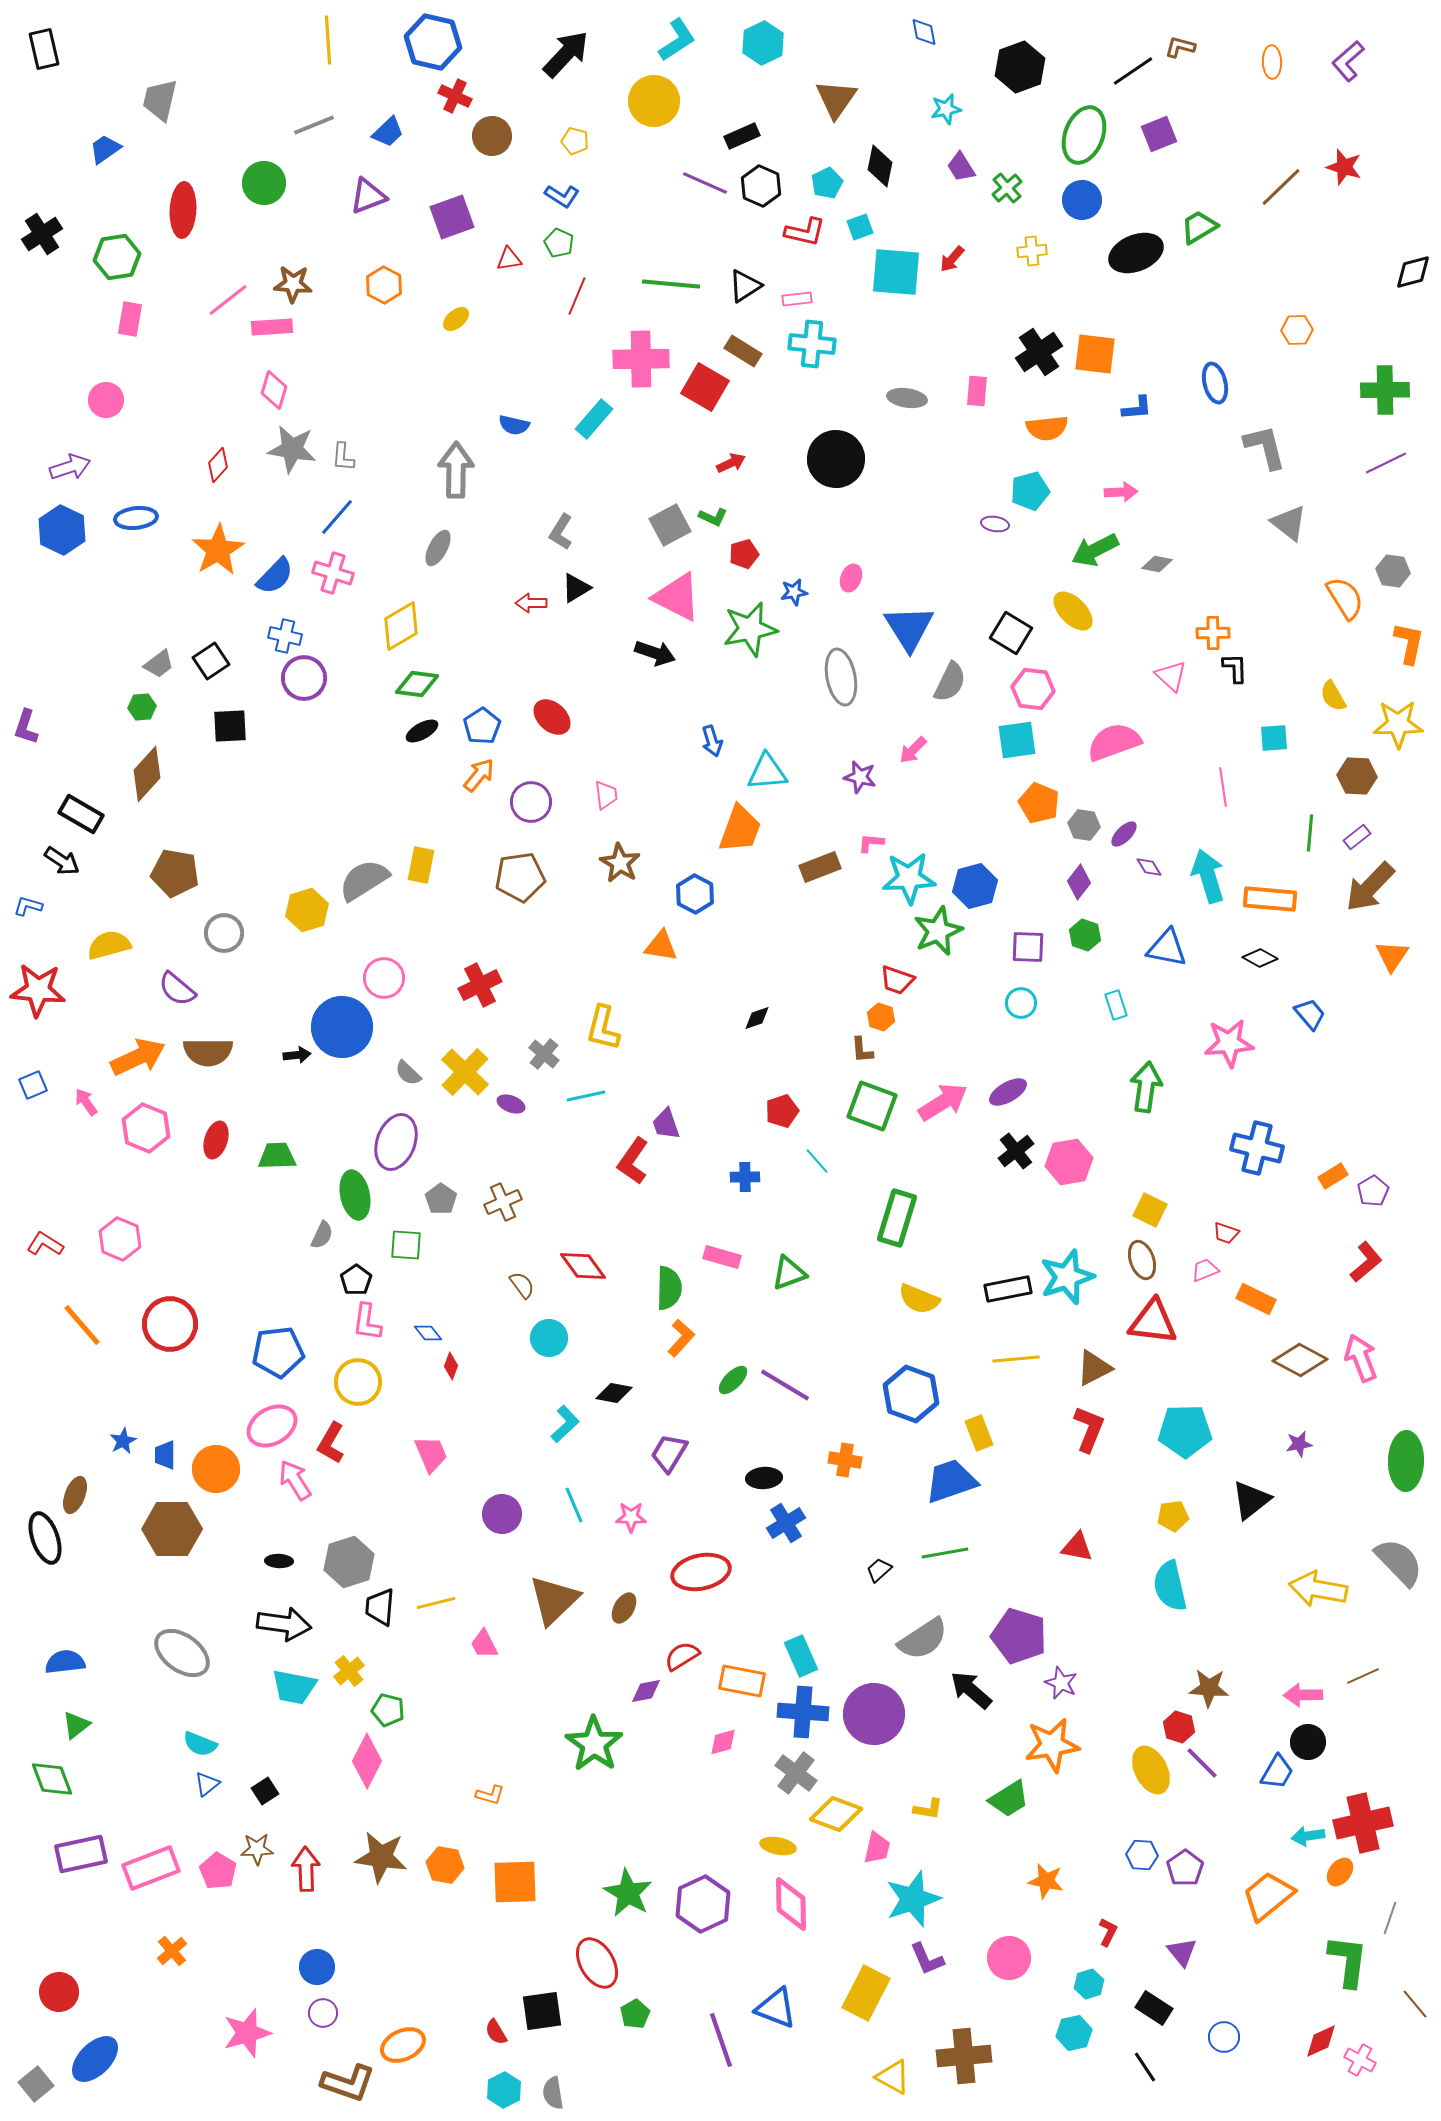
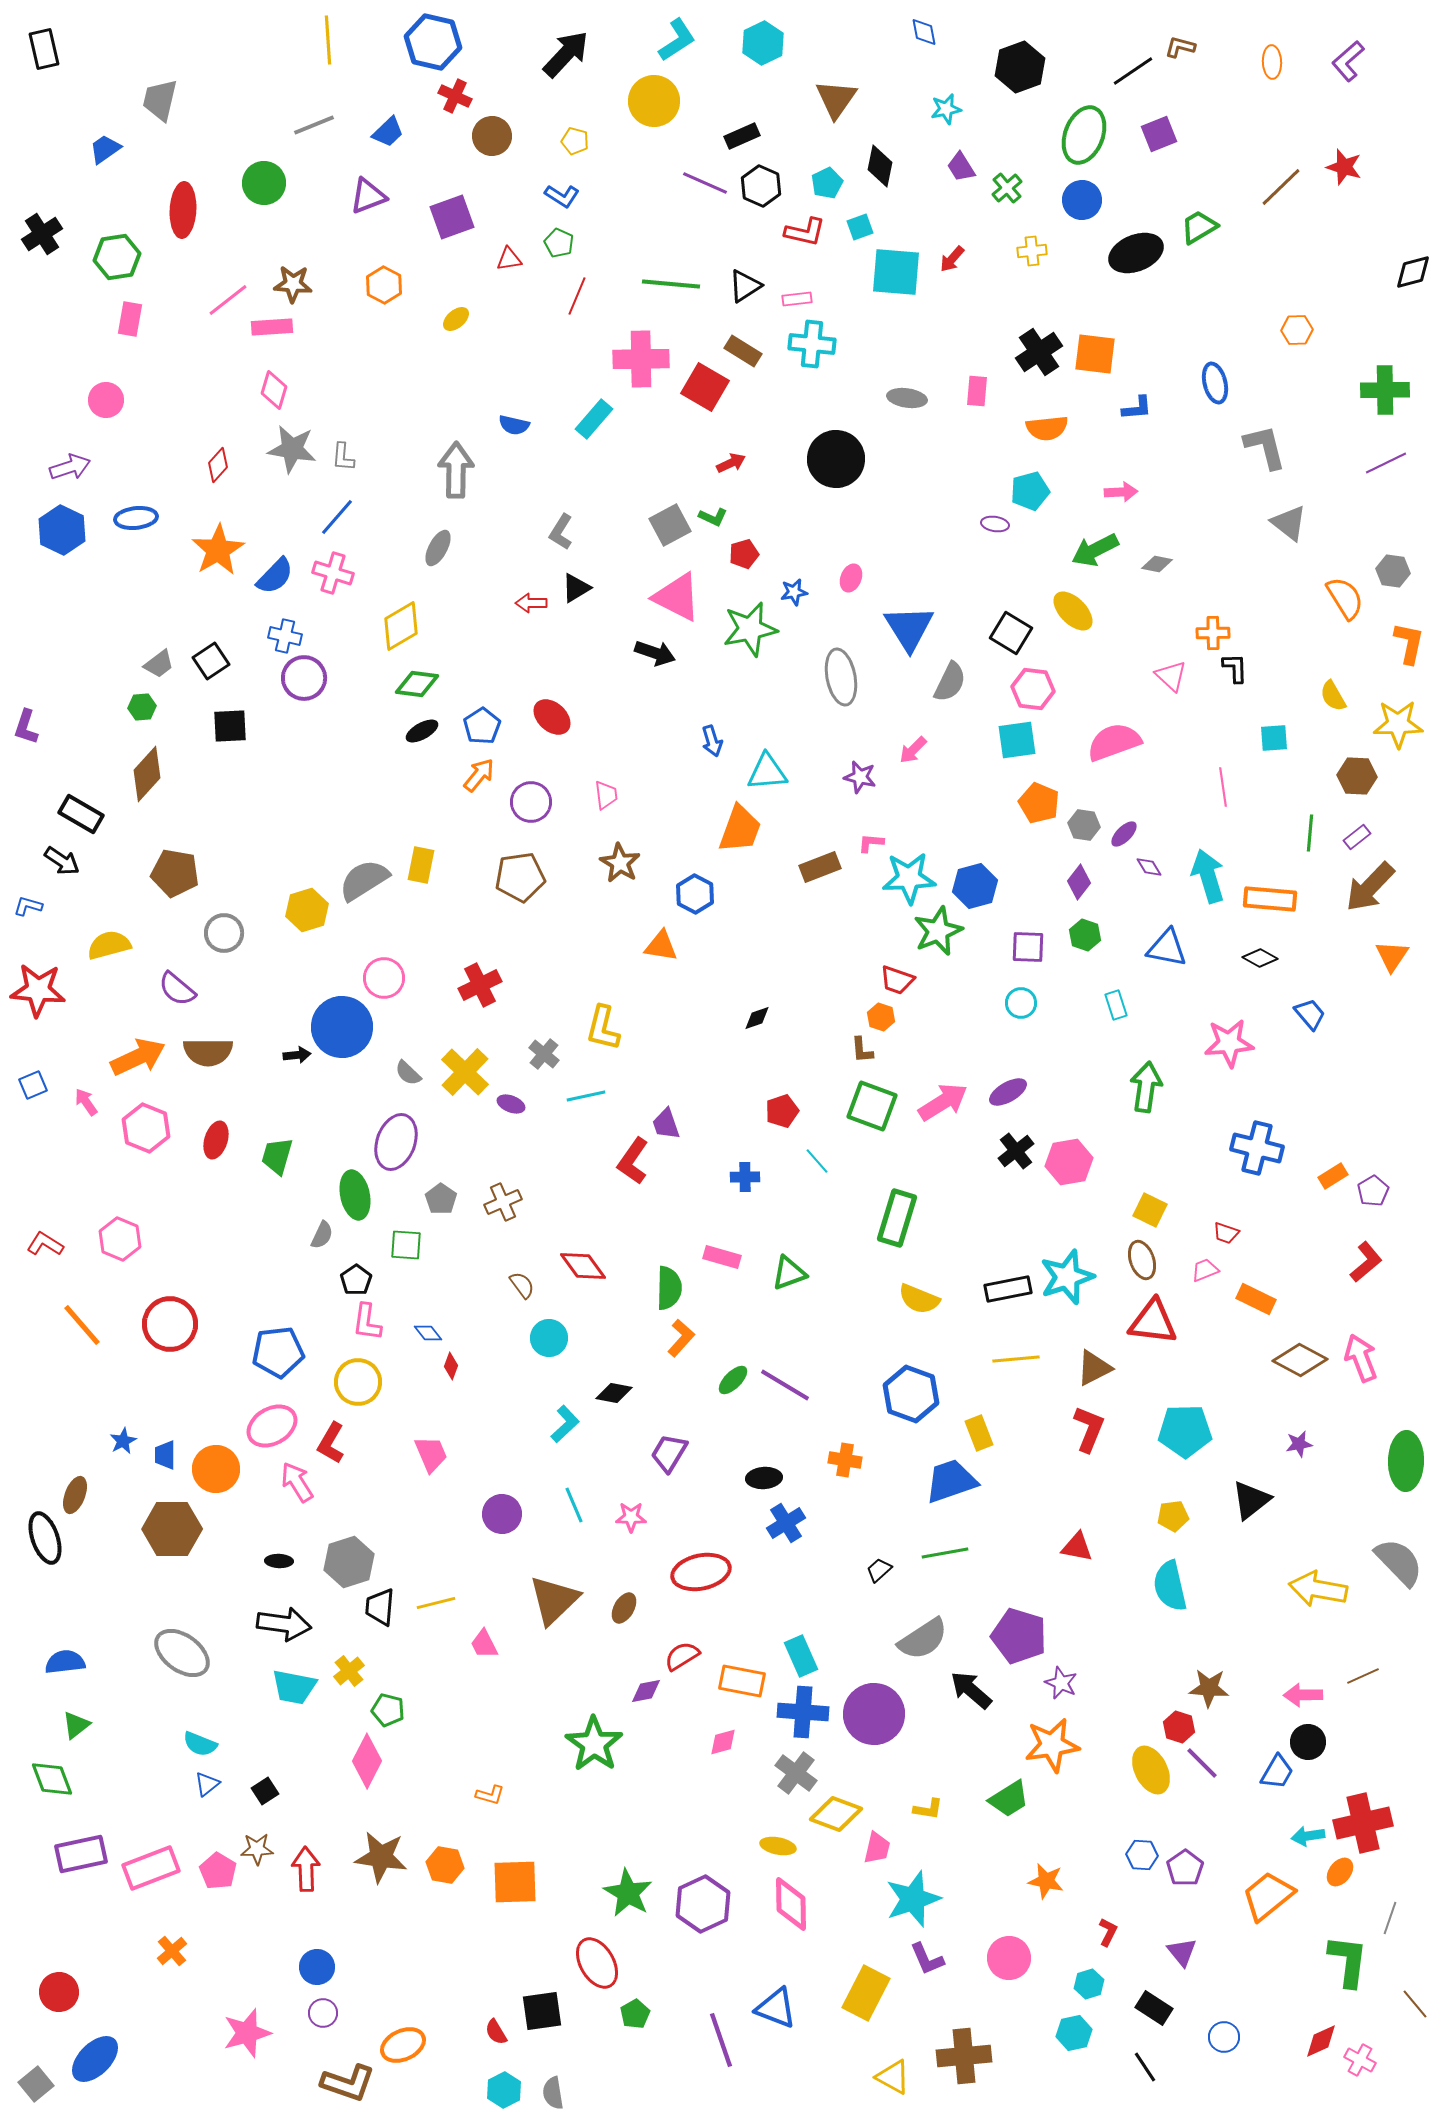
green trapezoid at (277, 1156): rotated 72 degrees counterclockwise
pink arrow at (295, 1480): moved 2 px right, 2 px down
